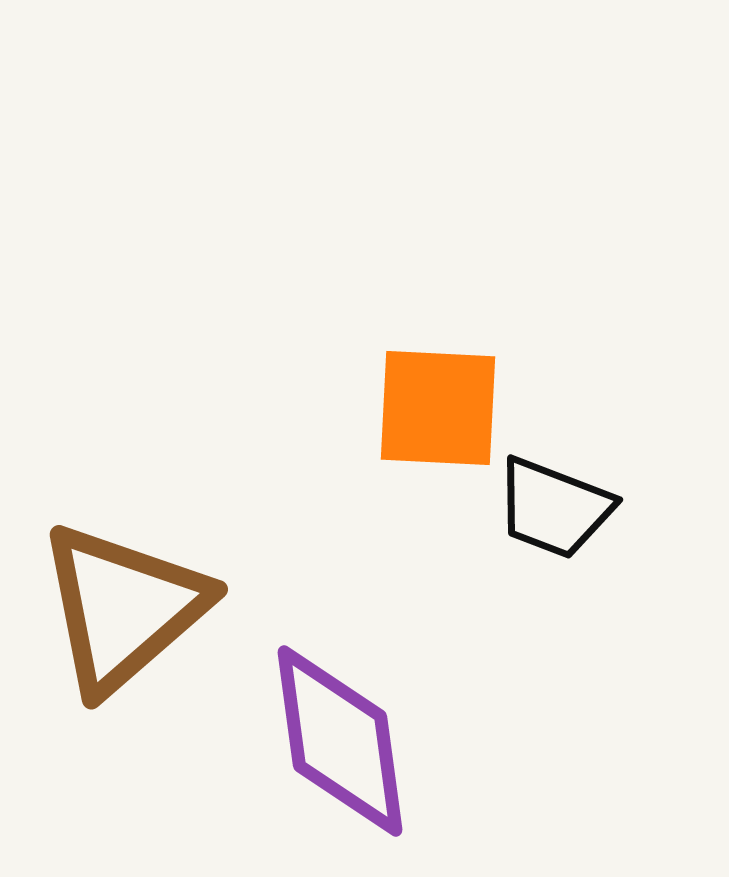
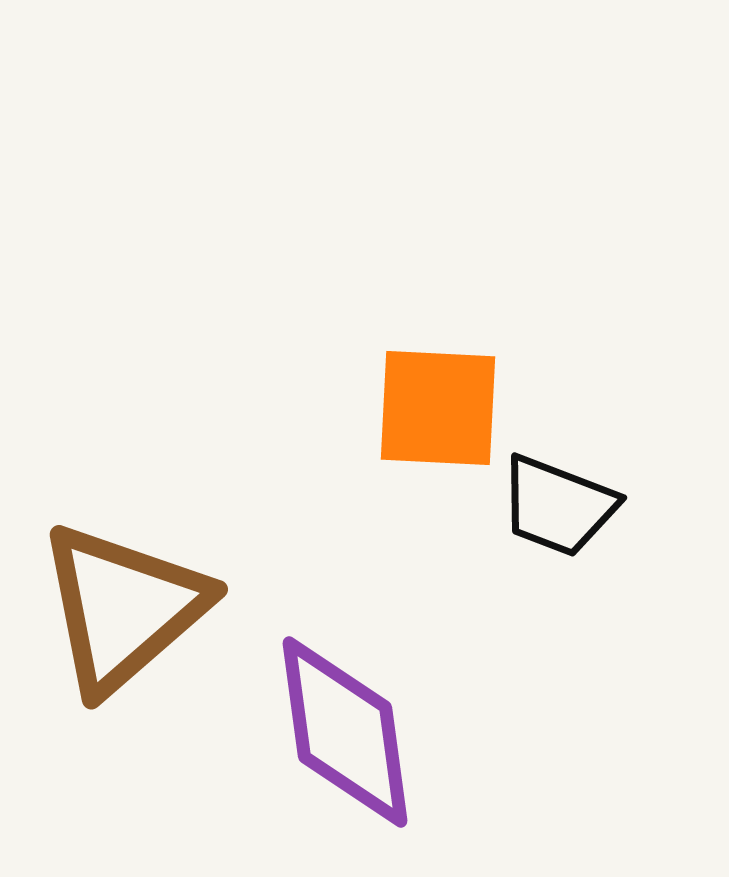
black trapezoid: moved 4 px right, 2 px up
purple diamond: moved 5 px right, 9 px up
